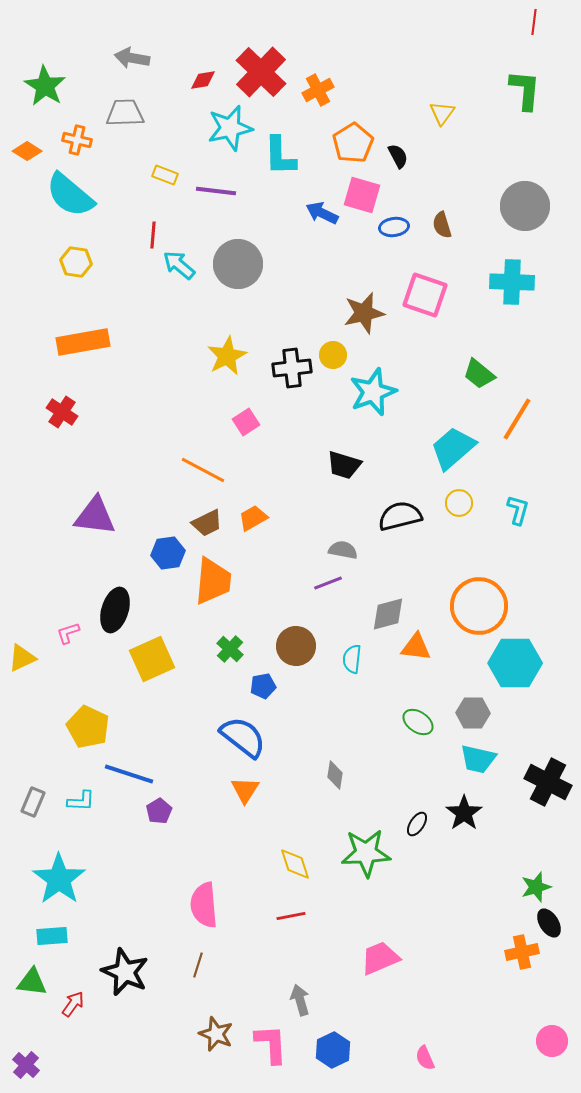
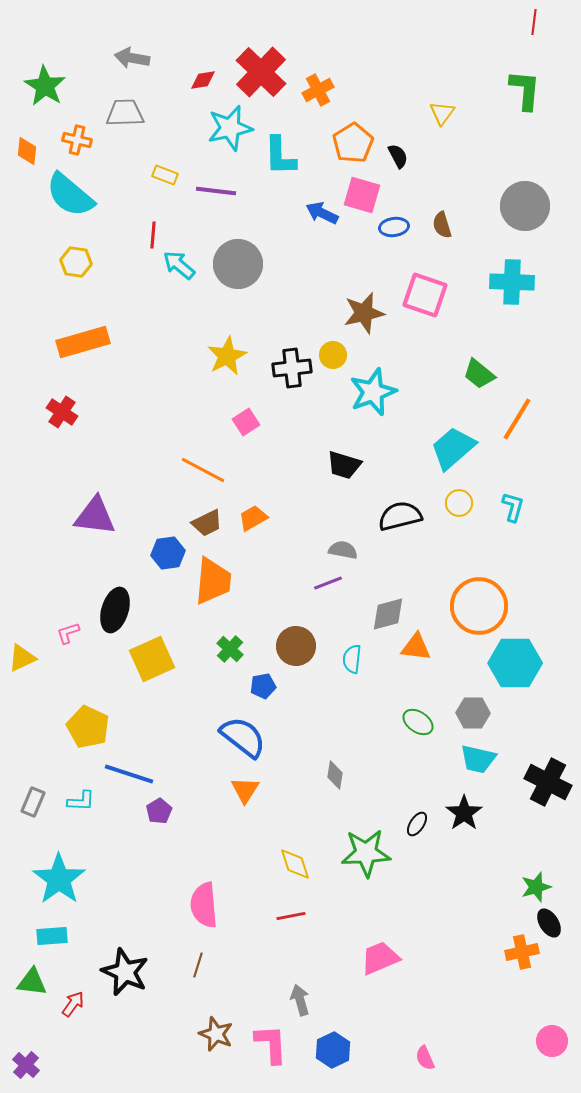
orange diamond at (27, 151): rotated 64 degrees clockwise
orange rectangle at (83, 342): rotated 6 degrees counterclockwise
cyan L-shape at (518, 510): moved 5 px left, 3 px up
